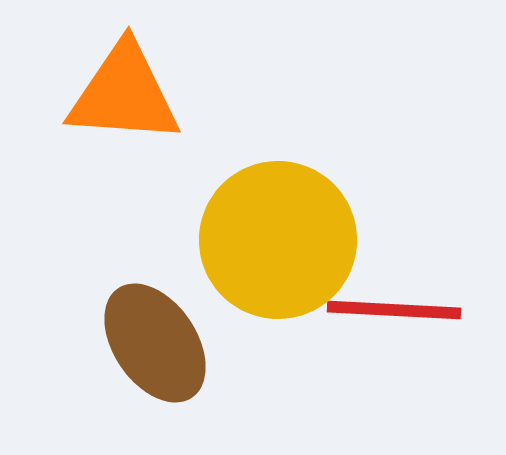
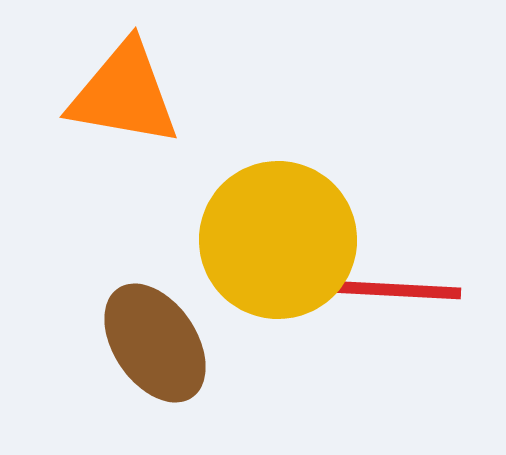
orange triangle: rotated 6 degrees clockwise
red line: moved 20 px up
